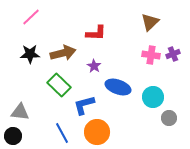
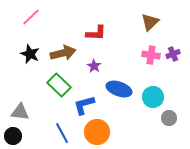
black star: rotated 24 degrees clockwise
blue ellipse: moved 1 px right, 2 px down
